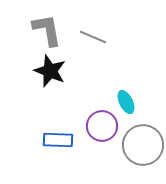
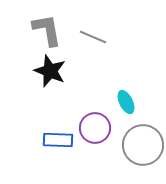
purple circle: moved 7 px left, 2 px down
